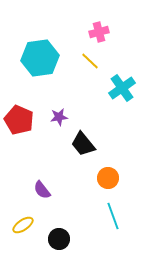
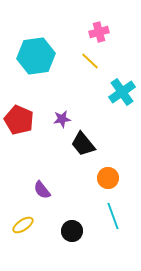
cyan hexagon: moved 4 px left, 2 px up
cyan cross: moved 4 px down
purple star: moved 3 px right, 2 px down
black circle: moved 13 px right, 8 px up
